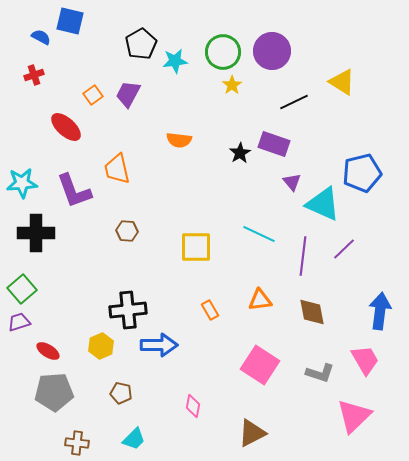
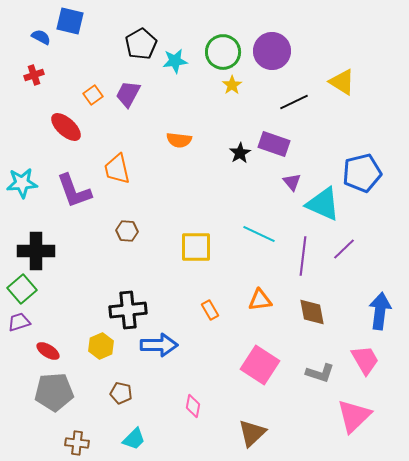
black cross at (36, 233): moved 18 px down
brown triangle at (252, 433): rotated 16 degrees counterclockwise
